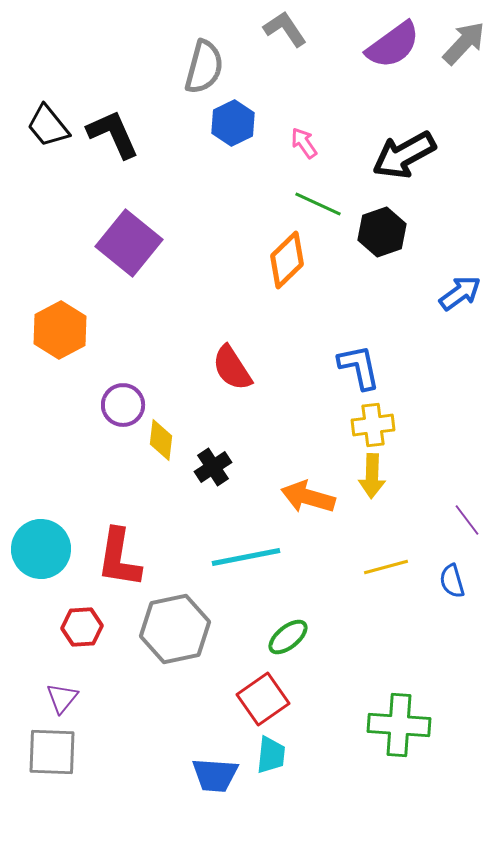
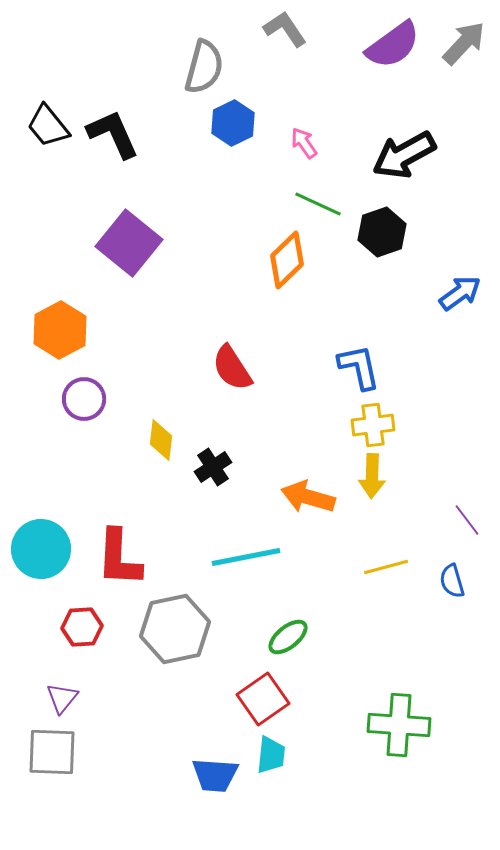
purple circle: moved 39 px left, 6 px up
red L-shape: rotated 6 degrees counterclockwise
